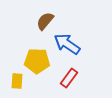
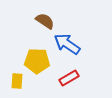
brown semicircle: rotated 84 degrees clockwise
red rectangle: rotated 24 degrees clockwise
